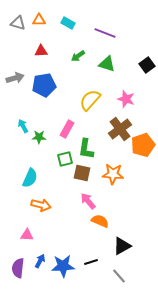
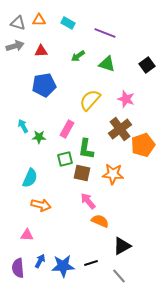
gray arrow: moved 32 px up
black line: moved 1 px down
purple semicircle: rotated 12 degrees counterclockwise
